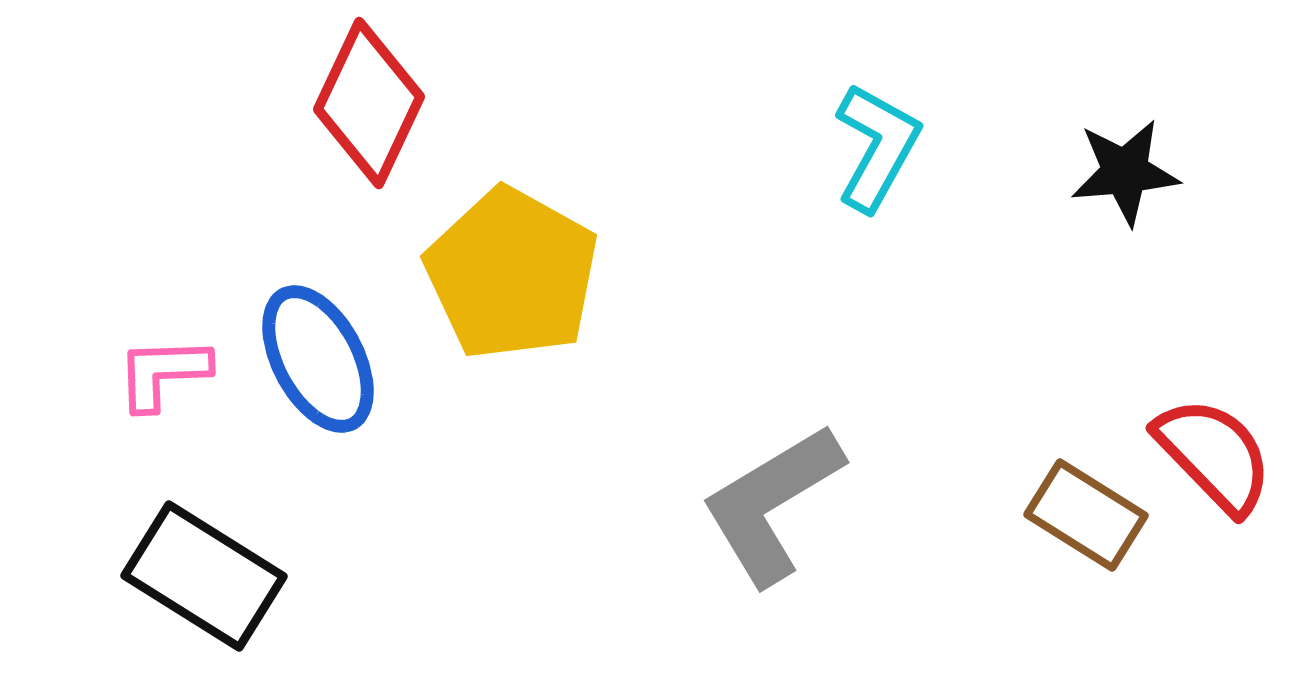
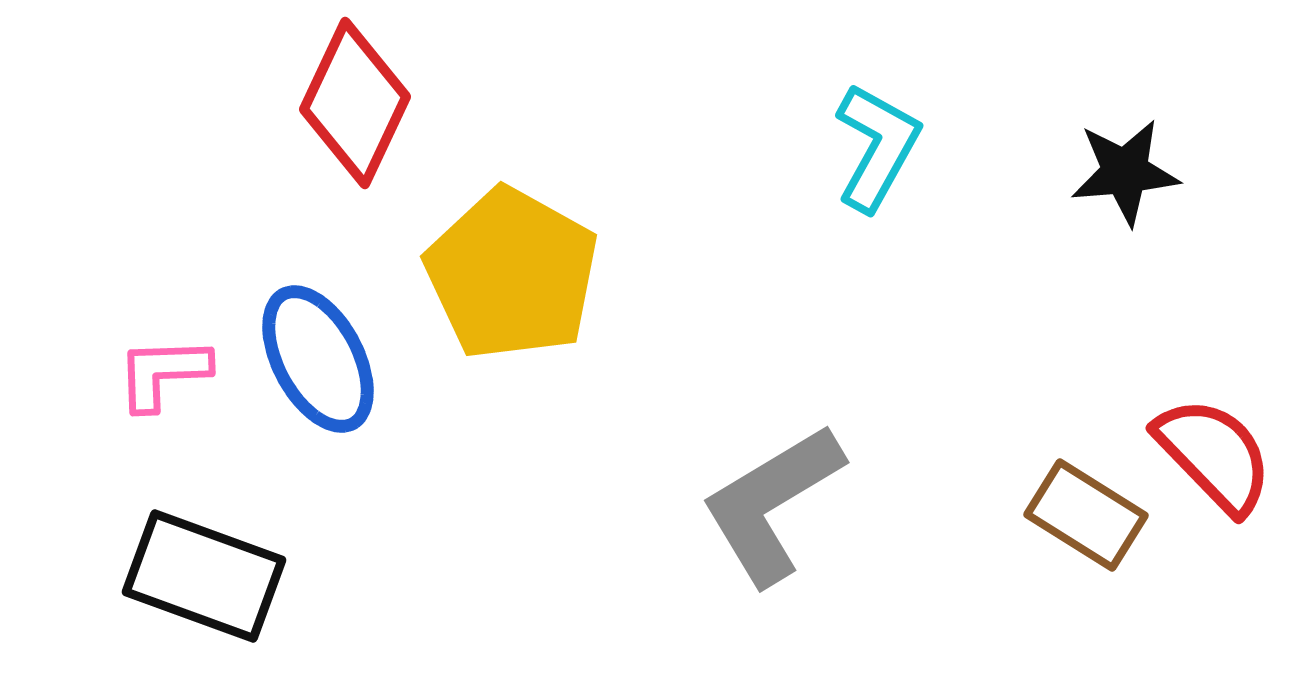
red diamond: moved 14 px left
black rectangle: rotated 12 degrees counterclockwise
